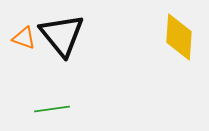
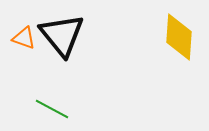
green line: rotated 36 degrees clockwise
